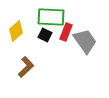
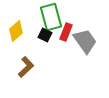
green rectangle: rotated 72 degrees clockwise
